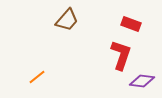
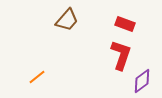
red rectangle: moved 6 px left
purple diamond: rotated 45 degrees counterclockwise
